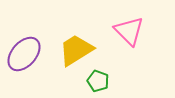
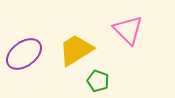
pink triangle: moved 1 px left, 1 px up
purple ellipse: rotated 12 degrees clockwise
